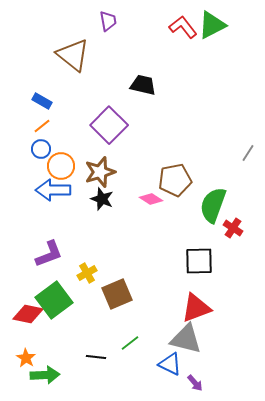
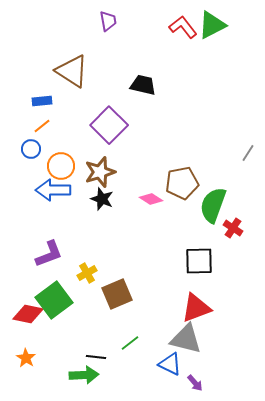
brown triangle: moved 1 px left, 16 px down; rotated 6 degrees counterclockwise
blue rectangle: rotated 36 degrees counterclockwise
blue circle: moved 10 px left
brown pentagon: moved 7 px right, 3 px down
green arrow: moved 39 px right
